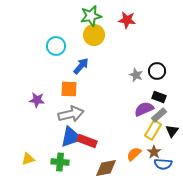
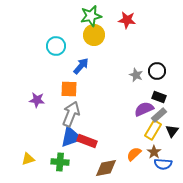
gray arrow: rotated 55 degrees counterclockwise
